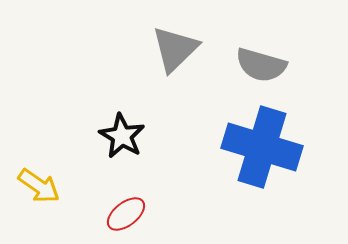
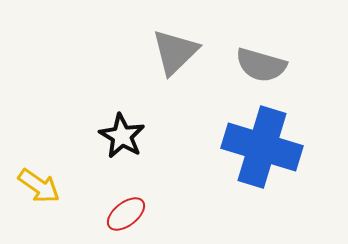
gray triangle: moved 3 px down
